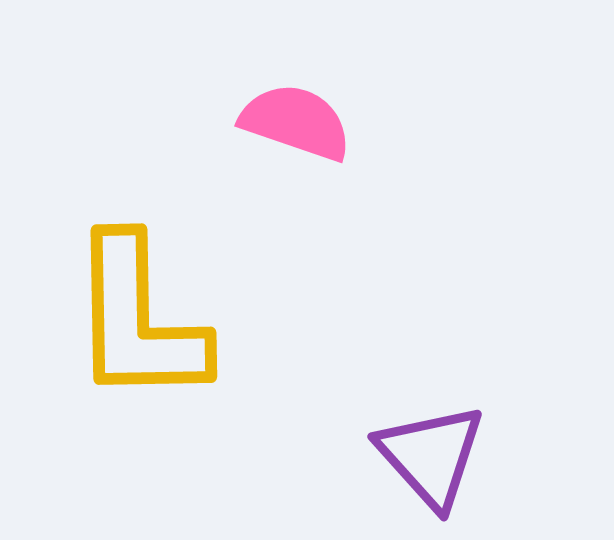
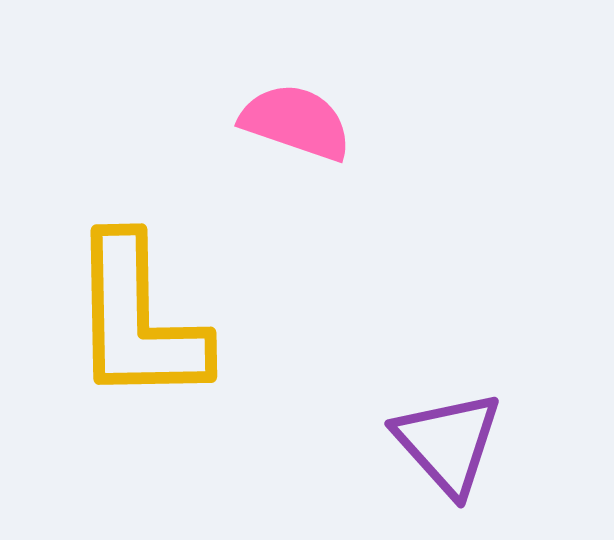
purple triangle: moved 17 px right, 13 px up
